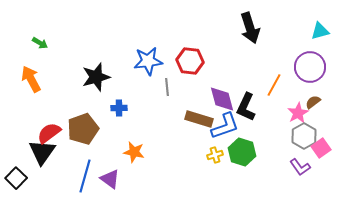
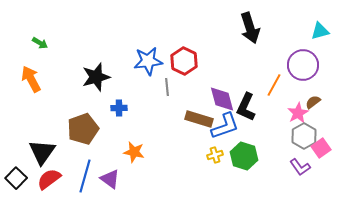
red hexagon: moved 6 px left; rotated 20 degrees clockwise
purple circle: moved 7 px left, 2 px up
red semicircle: moved 46 px down
green hexagon: moved 2 px right, 4 px down
